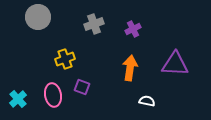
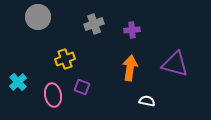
purple cross: moved 1 px left, 1 px down; rotated 21 degrees clockwise
purple triangle: rotated 12 degrees clockwise
cyan cross: moved 17 px up
